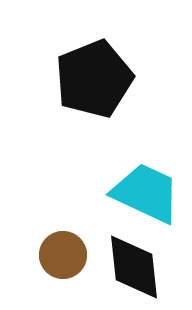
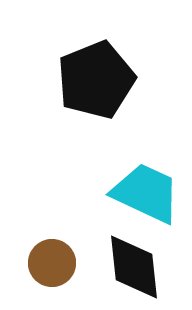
black pentagon: moved 2 px right, 1 px down
brown circle: moved 11 px left, 8 px down
